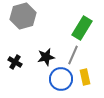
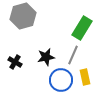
blue circle: moved 1 px down
